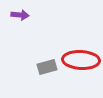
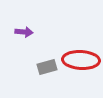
purple arrow: moved 4 px right, 17 px down
